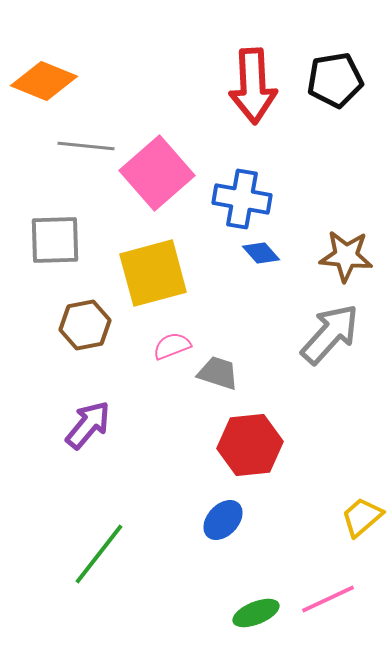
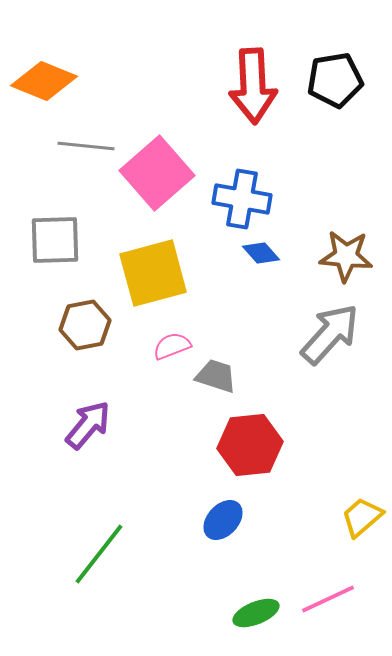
gray trapezoid: moved 2 px left, 3 px down
